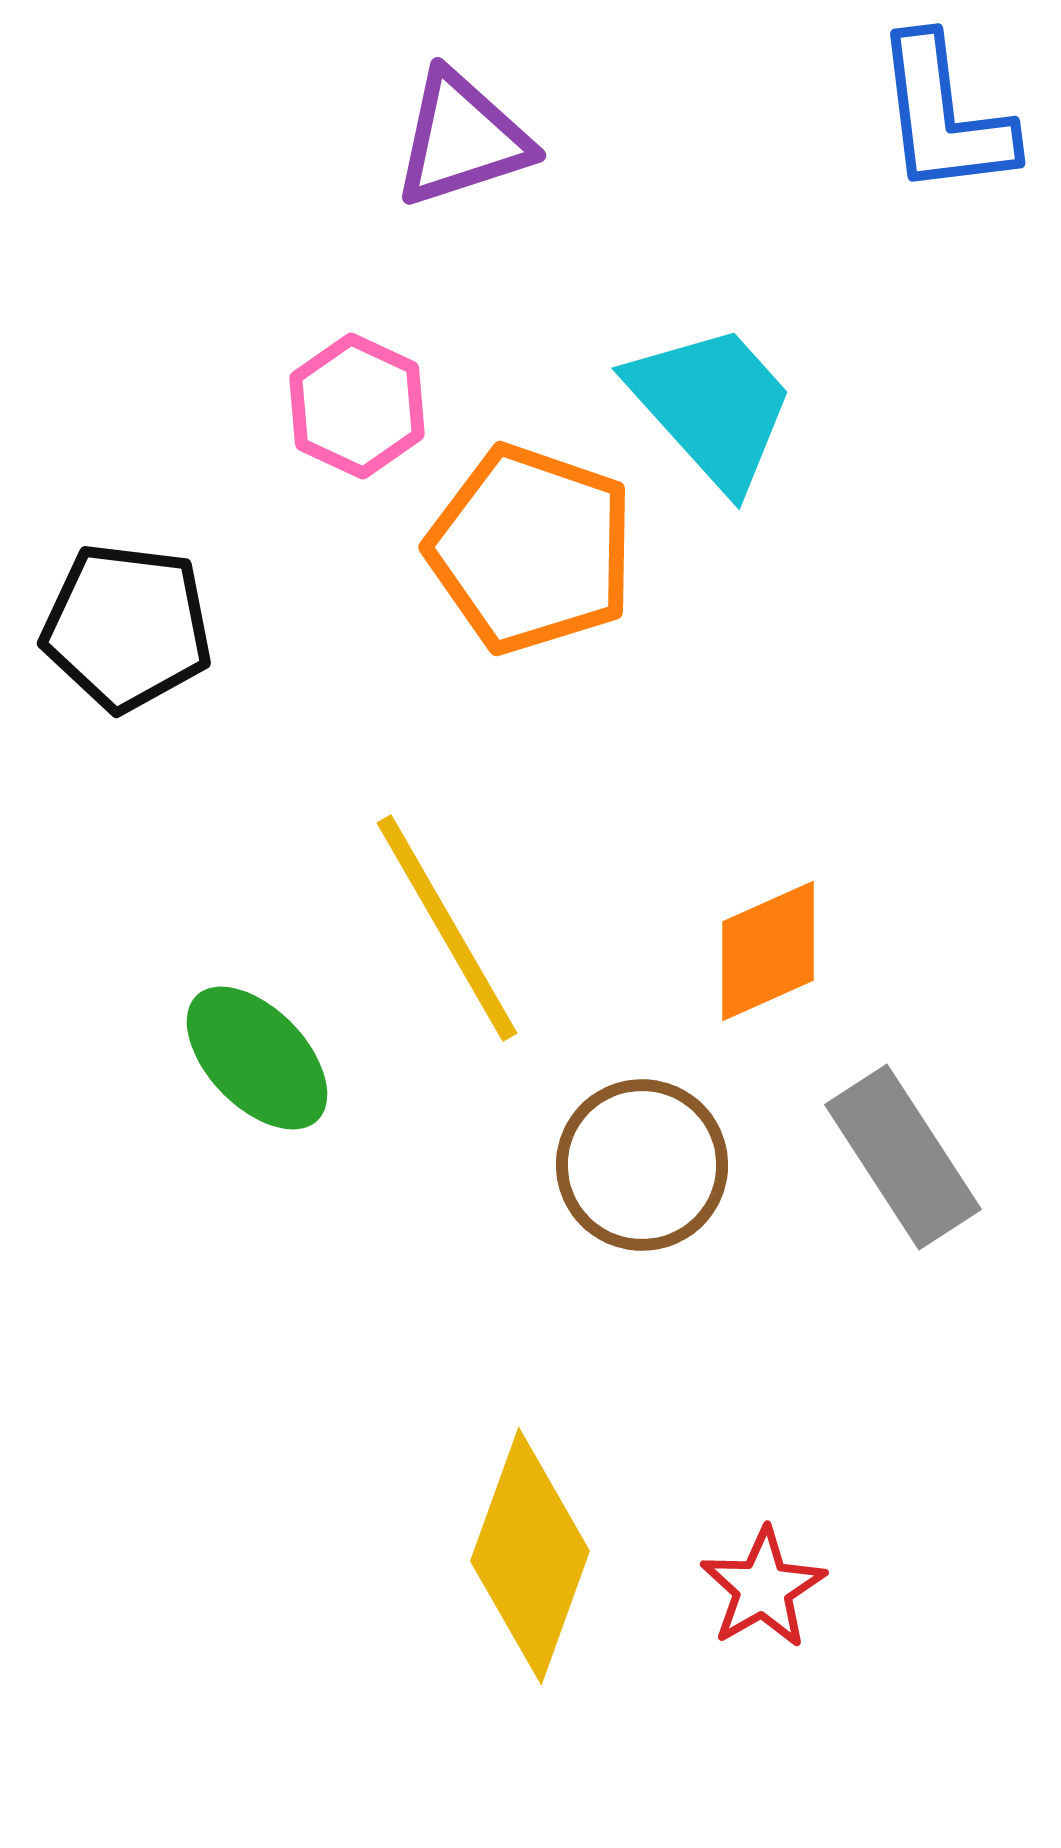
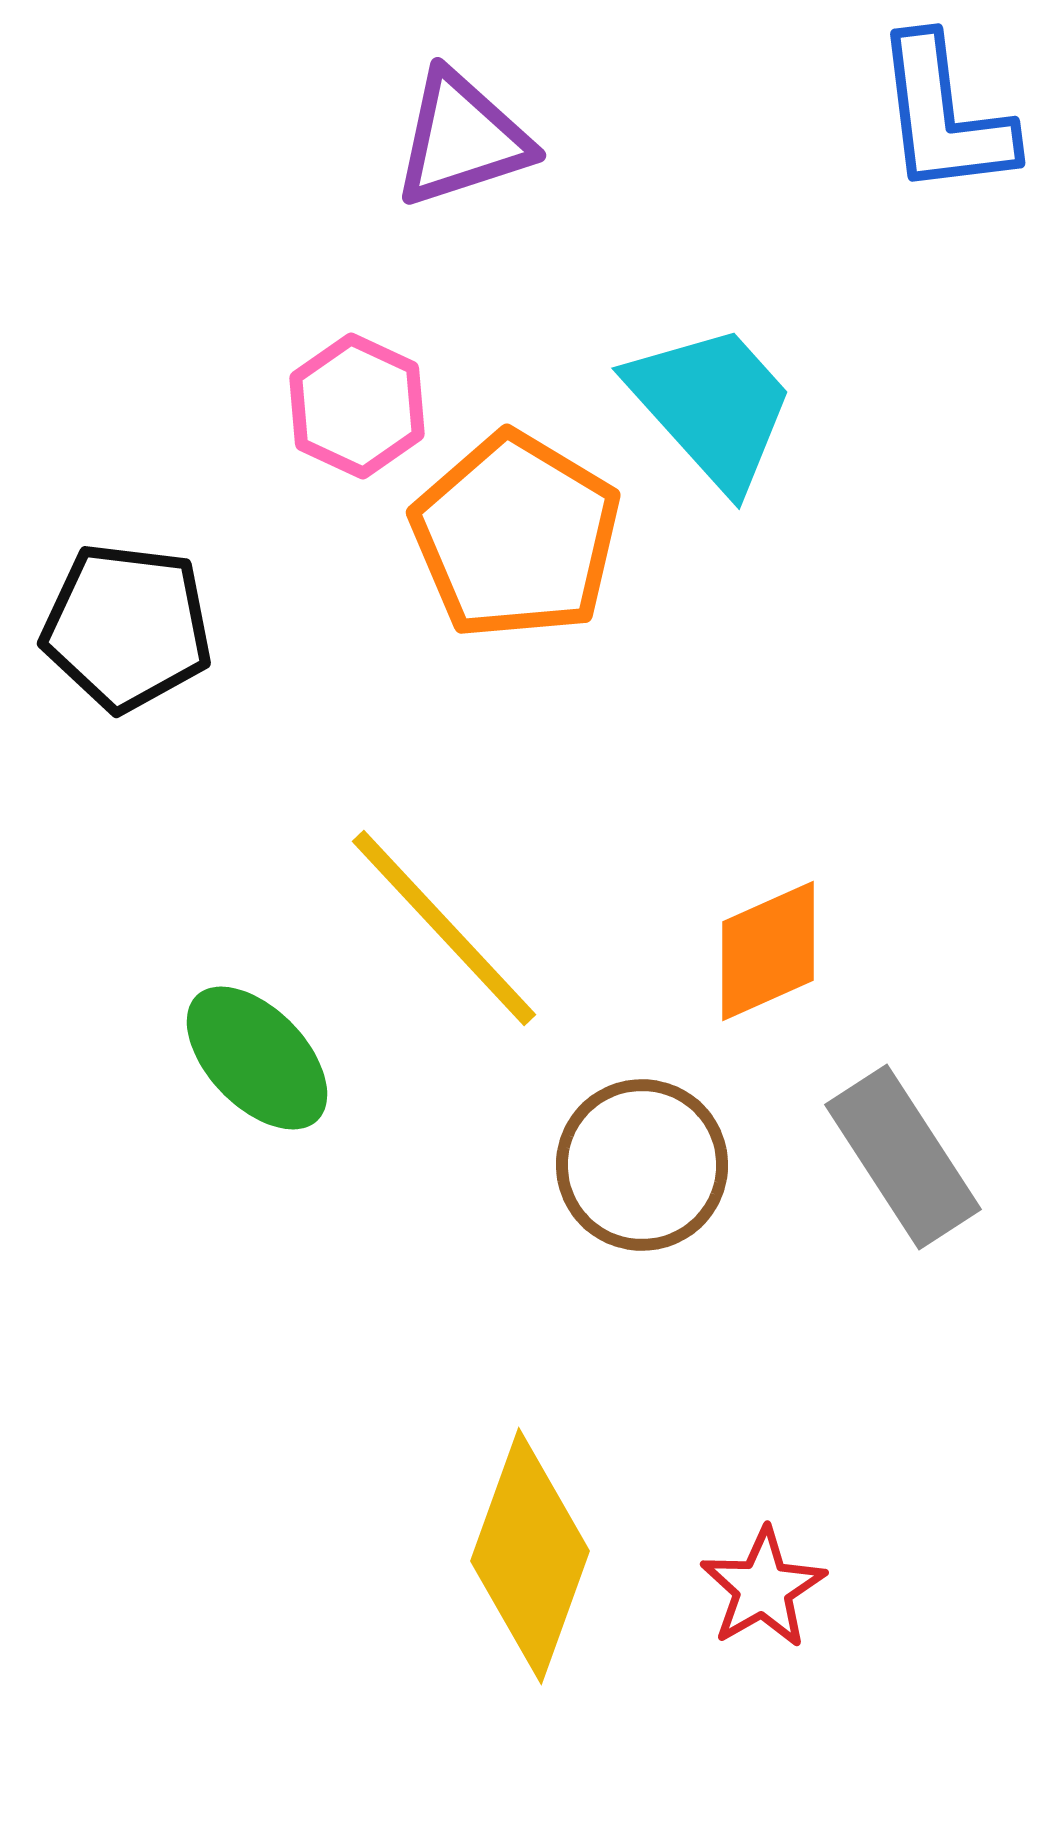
orange pentagon: moved 15 px left, 13 px up; rotated 12 degrees clockwise
yellow line: moved 3 px left; rotated 13 degrees counterclockwise
